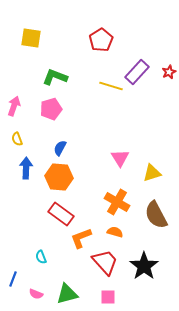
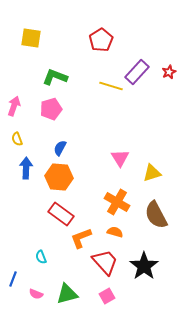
pink square: moved 1 px left, 1 px up; rotated 28 degrees counterclockwise
